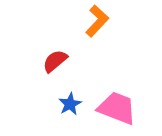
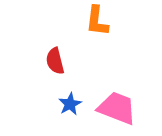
orange L-shape: rotated 144 degrees clockwise
red semicircle: rotated 64 degrees counterclockwise
